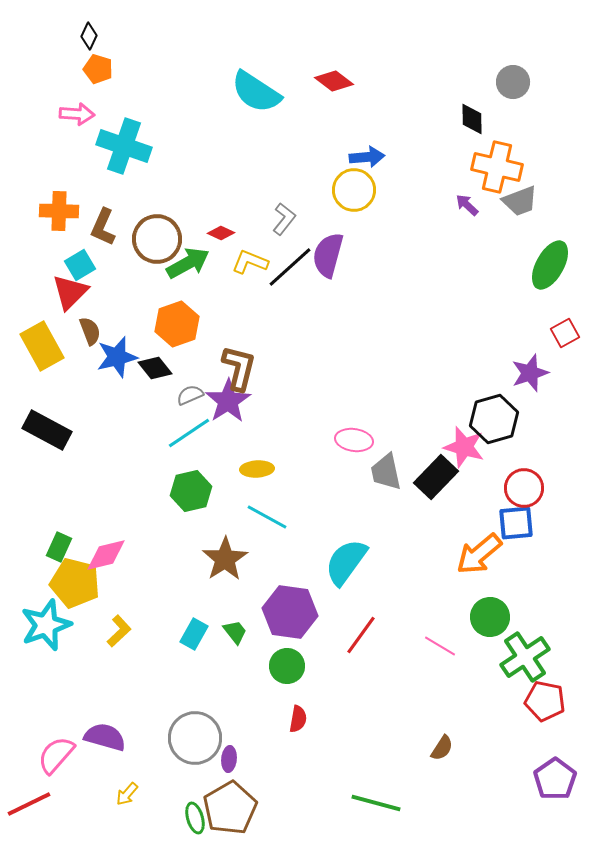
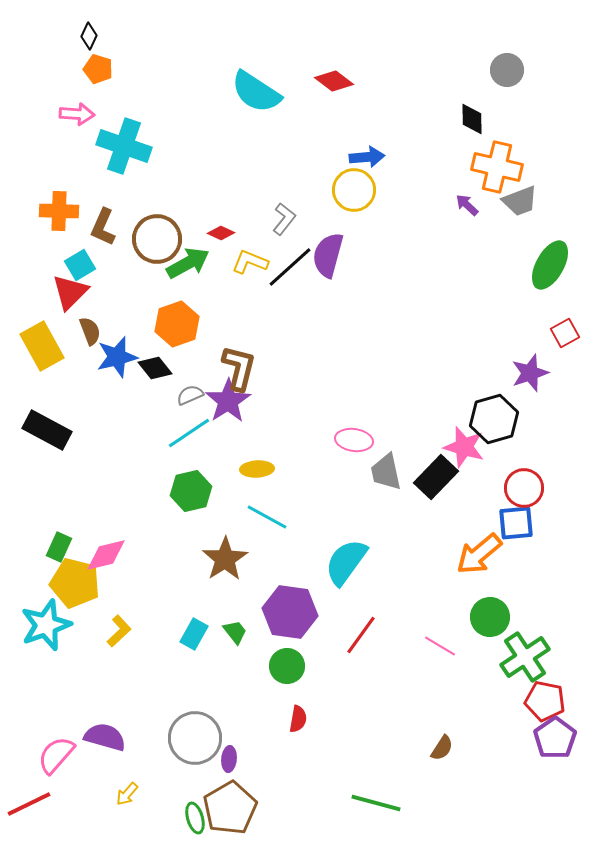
gray circle at (513, 82): moved 6 px left, 12 px up
purple pentagon at (555, 779): moved 41 px up
